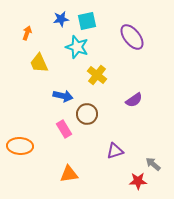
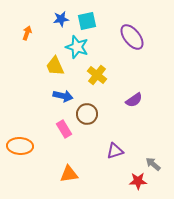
yellow trapezoid: moved 16 px right, 3 px down
